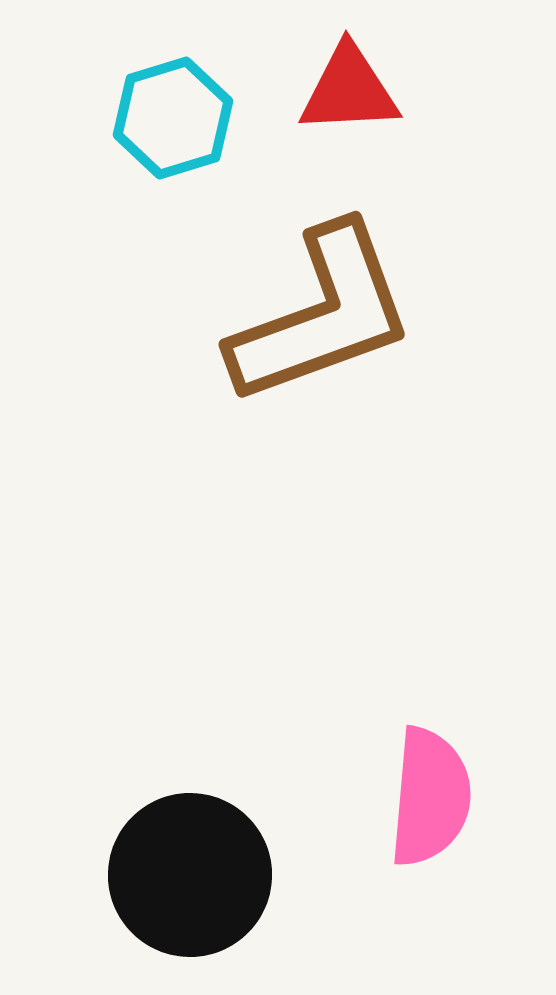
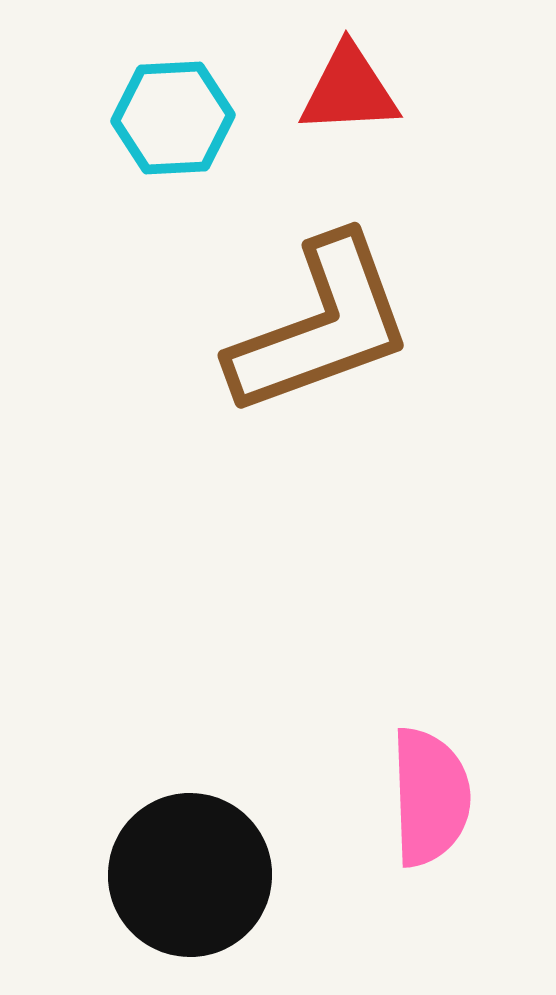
cyan hexagon: rotated 14 degrees clockwise
brown L-shape: moved 1 px left, 11 px down
pink semicircle: rotated 7 degrees counterclockwise
